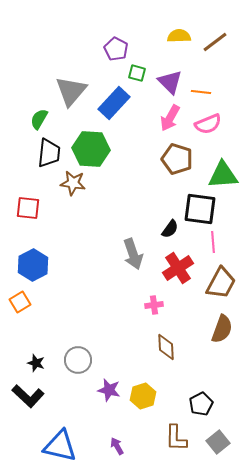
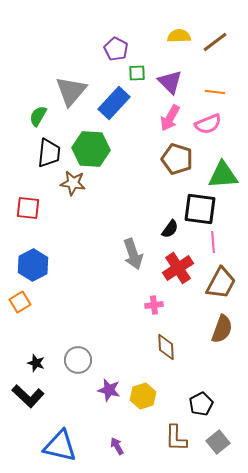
green square: rotated 18 degrees counterclockwise
orange line: moved 14 px right
green semicircle: moved 1 px left, 3 px up
